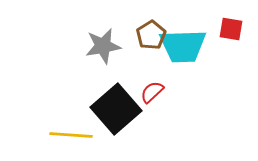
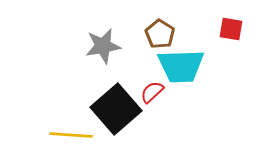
brown pentagon: moved 9 px right, 1 px up; rotated 8 degrees counterclockwise
cyan trapezoid: moved 2 px left, 20 px down
